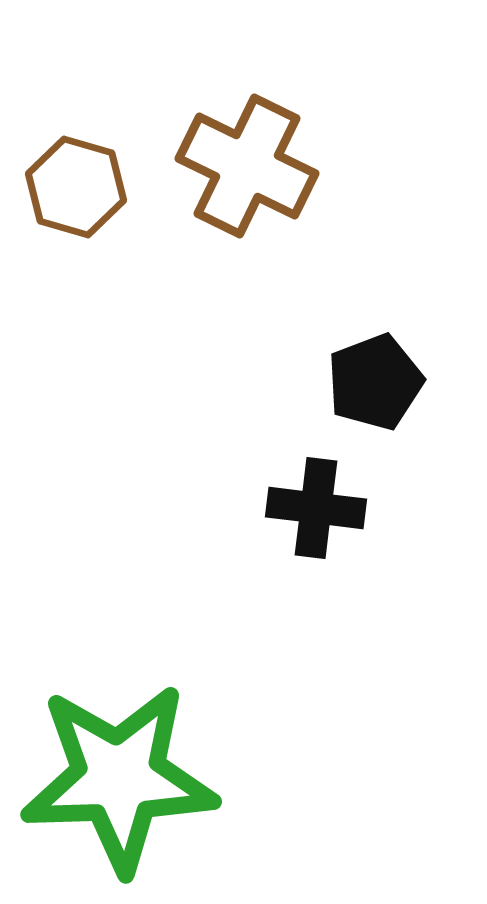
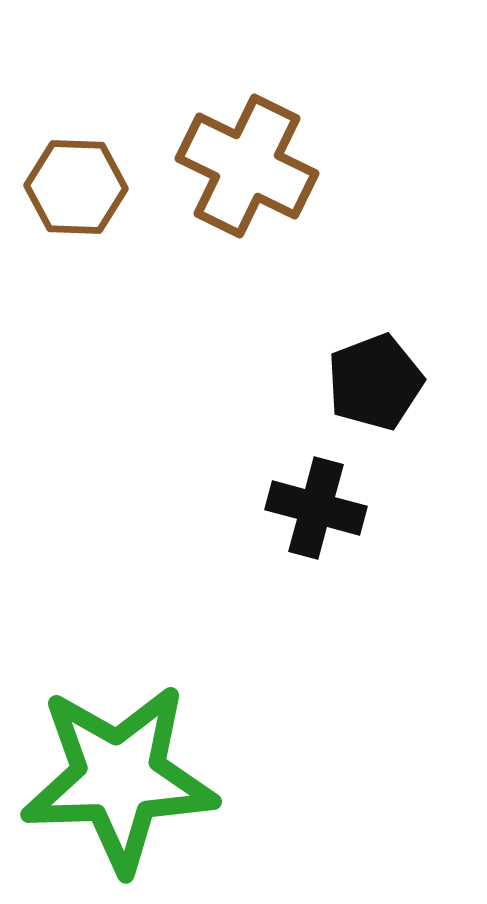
brown hexagon: rotated 14 degrees counterclockwise
black cross: rotated 8 degrees clockwise
